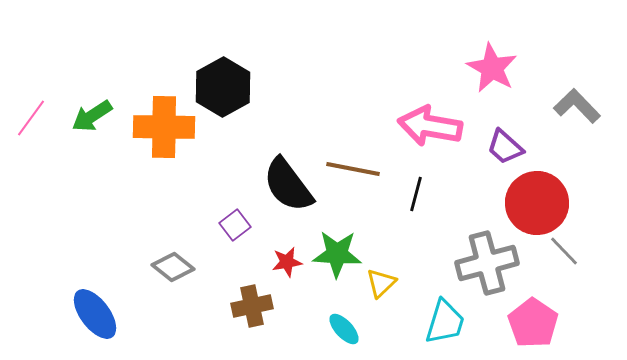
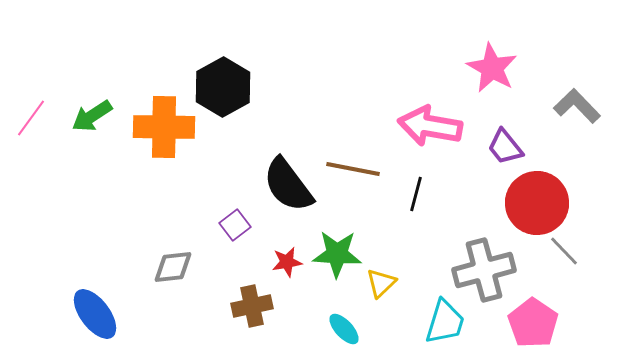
purple trapezoid: rotated 9 degrees clockwise
gray cross: moved 3 px left, 7 px down
gray diamond: rotated 45 degrees counterclockwise
